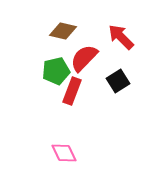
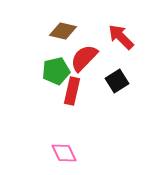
black square: moved 1 px left
red rectangle: rotated 8 degrees counterclockwise
